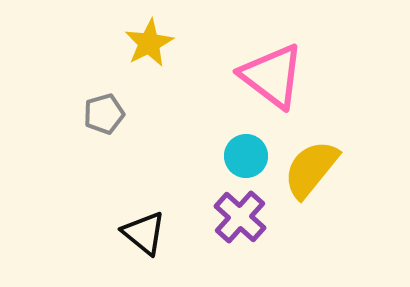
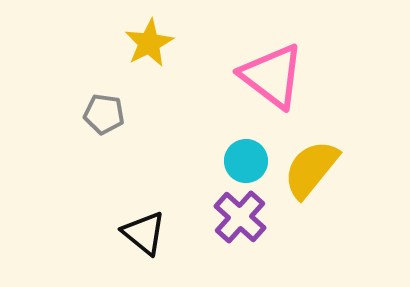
gray pentagon: rotated 24 degrees clockwise
cyan circle: moved 5 px down
